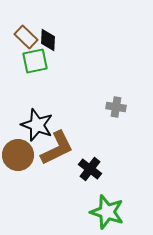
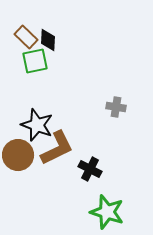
black cross: rotated 10 degrees counterclockwise
